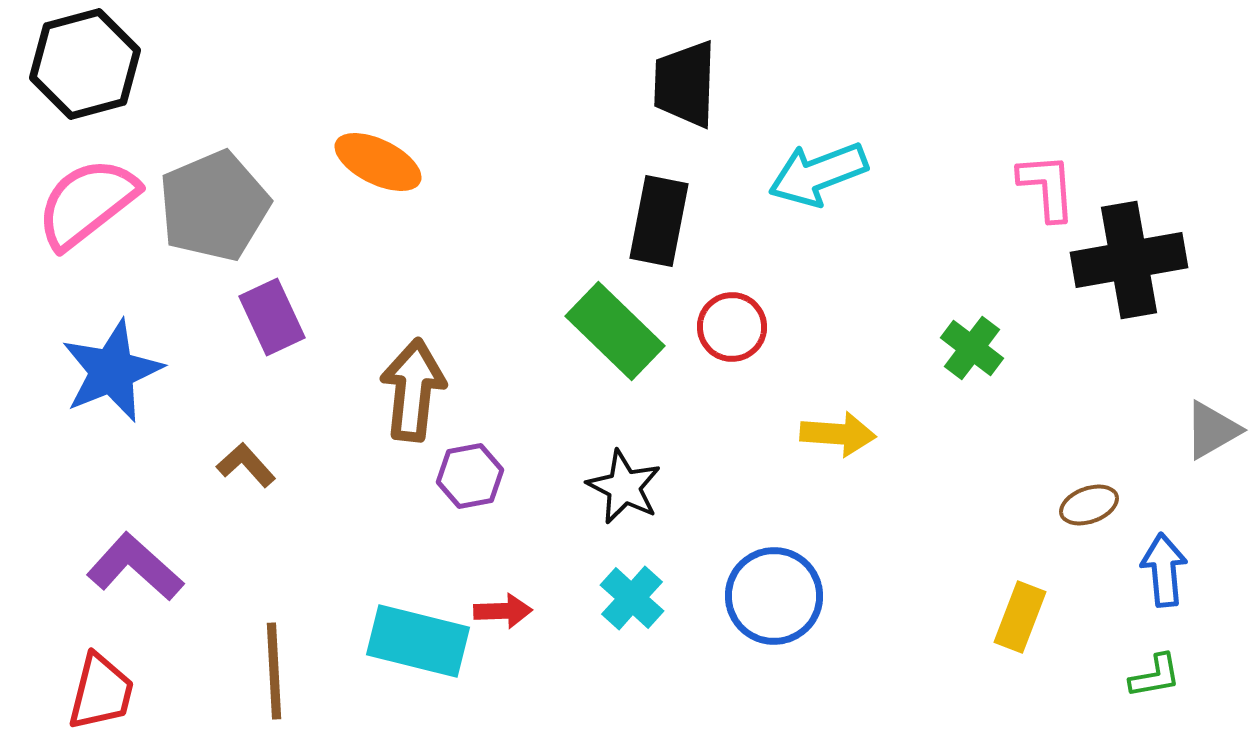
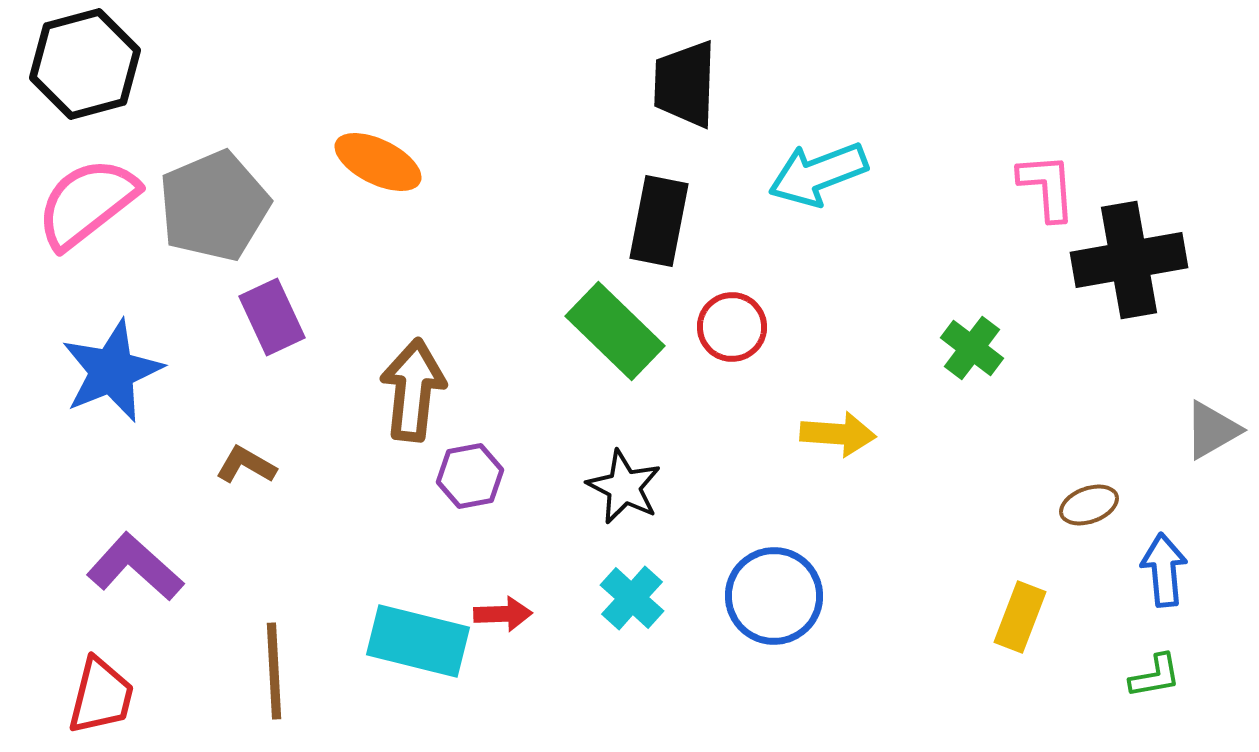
brown L-shape: rotated 18 degrees counterclockwise
red arrow: moved 3 px down
red trapezoid: moved 4 px down
